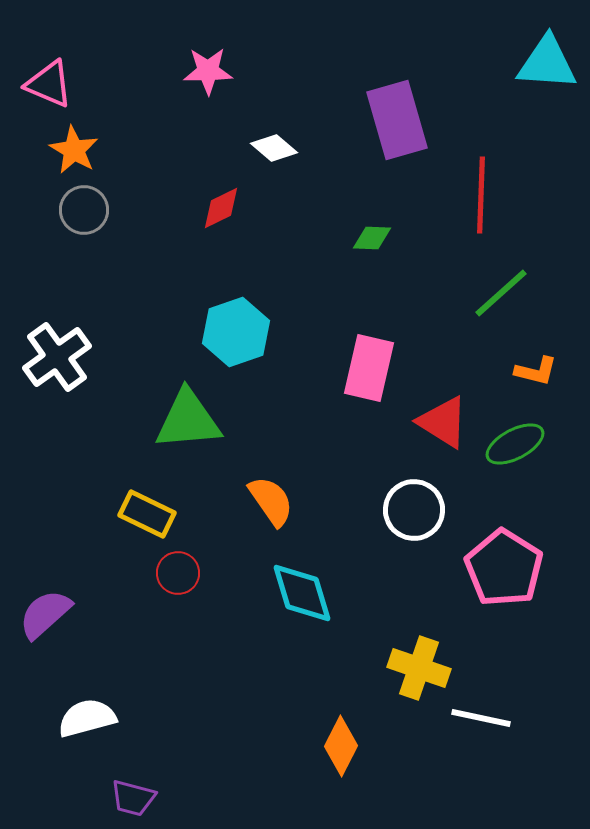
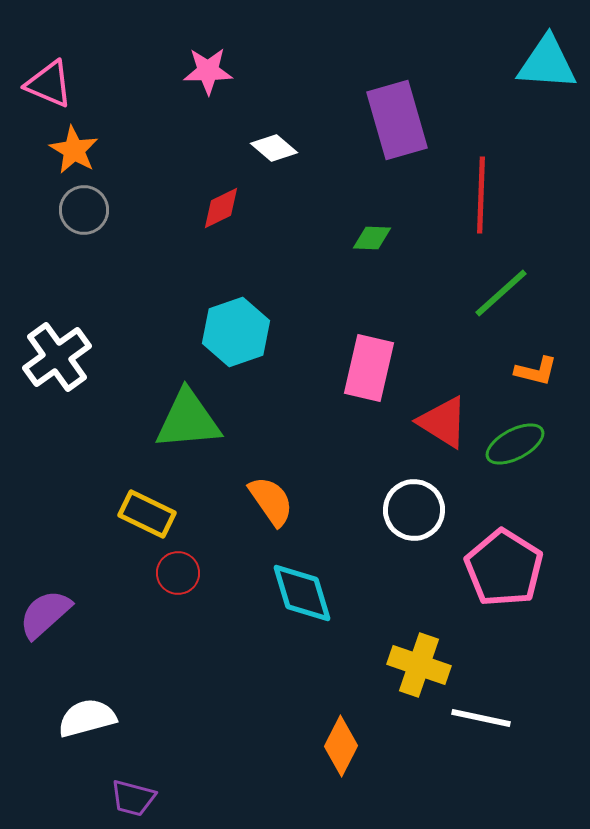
yellow cross: moved 3 px up
